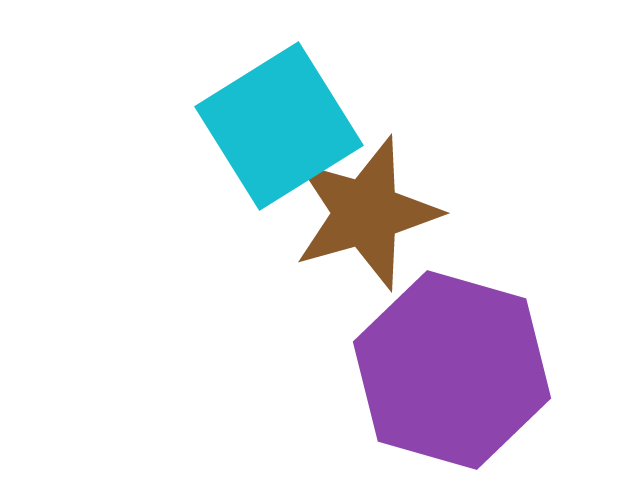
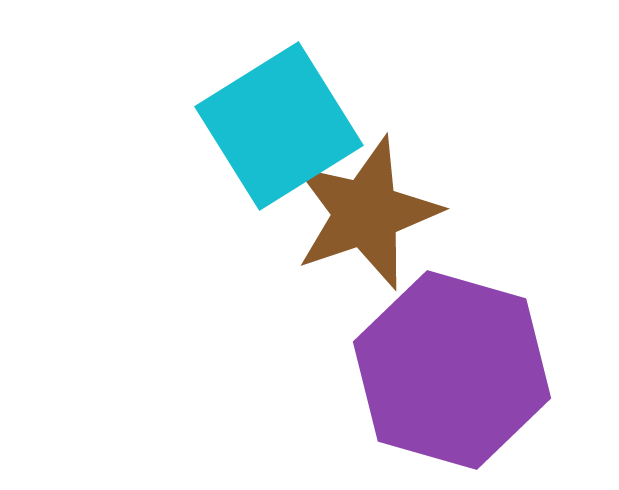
brown star: rotated 3 degrees counterclockwise
